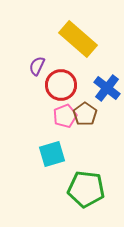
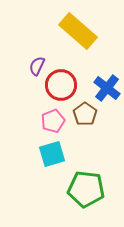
yellow rectangle: moved 8 px up
pink pentagon: moved 12 px left, 5 px down
